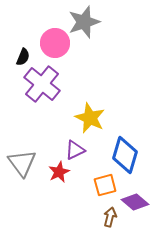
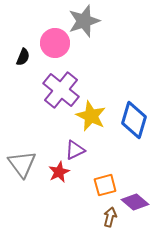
gray star: moved 1 px up
purple cross: moved 19 px right, 6 px down
yellow star: moved 1 px right, 2 px up
blue diamond: moved 9 px right, 35 px up
gray triangle: moved 1 px down
